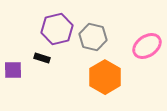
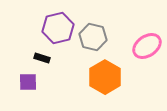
purple hexagon: moved 1 px right, 1 px up
purple square: moved 15 px right, 12 px down
